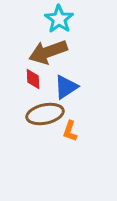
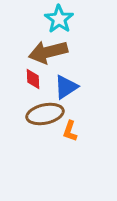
brown arrow: rotated 6 degrees clockwise
